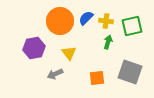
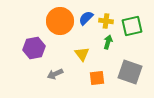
yellow triangle: moved 13 px right, 1 px down
